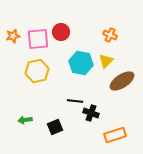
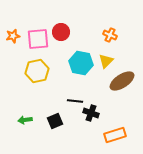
black square: moved 6 px up
